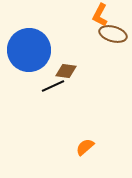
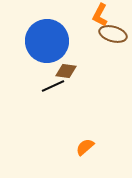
blue circle: moved 18 px right, 9 px up
